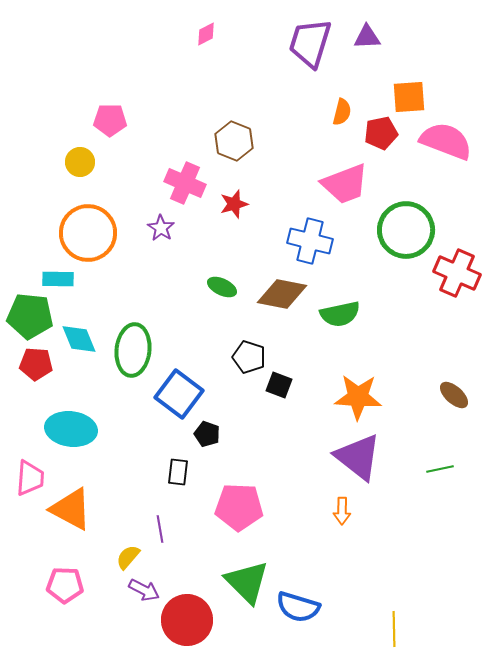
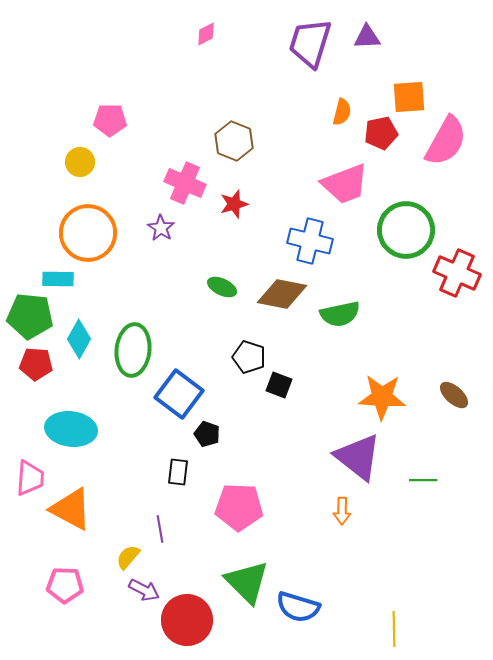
pink semicircle at (446, 141): rotated 98 degrees clockwise
cyan diamond at (79, 339): rotated 51 degrees clockwise
orange star at (358, 397): moved 24 px right
green line at (440, 469): moved 17 px left, 11 px down; rotated 12 degrees clockwise
